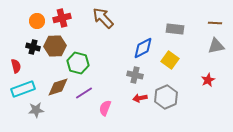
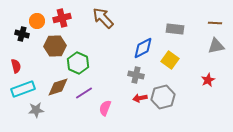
black cross: moved 11 px left, 13 px up
green hexagon: rotated 10 degrees clockwise
gray cross: moved 1 px right
gray hexagon: moved 3 px left; rotated 10 degrees clockwise
